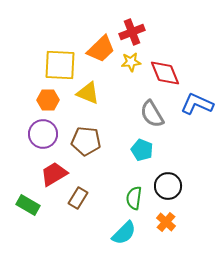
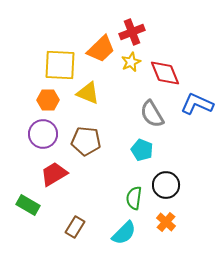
yellow star: rotated 18 degrees counterclockwise
black circle: moved 2 px left, 1 px up
brown rectangle: moved 3 px left, 29 px down
